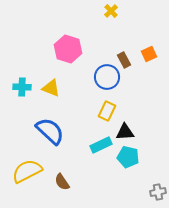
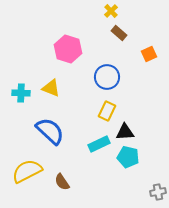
brown rectangle: moved 5 px left, 27 px up; rotated 21 degrees counterclockwise
cyan cross: moved 1 px left, 6 px down
cyan rectangle: moved 2 px left, 1 px up
